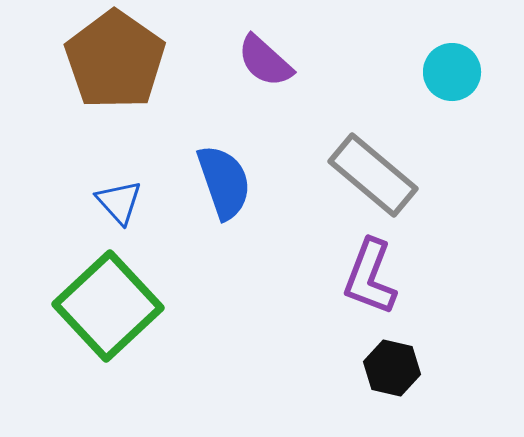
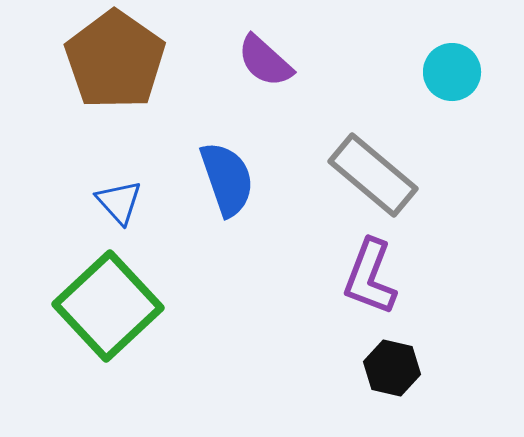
blue semicircle: moved 3 px right, 3 px up
